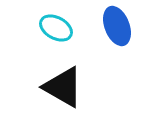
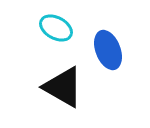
blue ellipse: moved 9 px left, 24 px down
